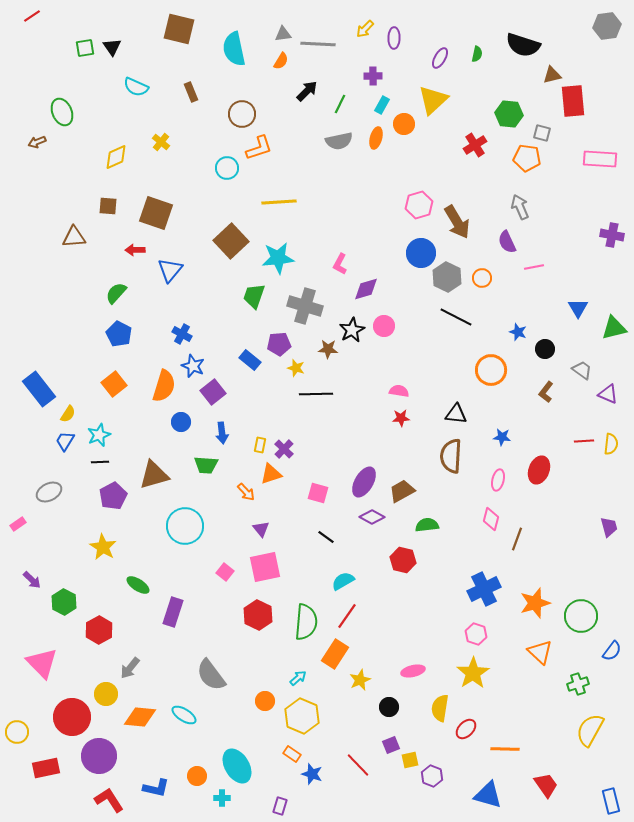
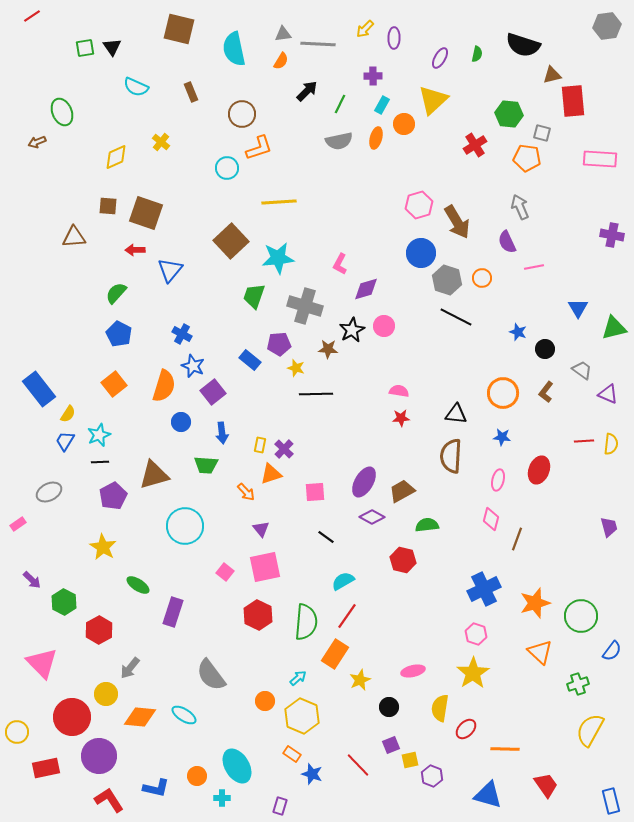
brown square at (156, 213): moved 10 px left
gray hexagon at (447, 277): moved 3 px down; rotated 8 degrees counterclockwise
orange circle at (491, 370): moved 12 px right, 23 px down
pink square at (318, 493): moved 3 px left, 1 px up; rotated 20 degrees counterclockwise
